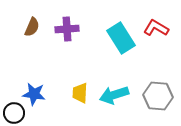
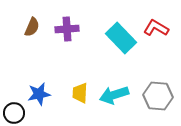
cyan rectangle: rotated 12 degrees counterclockwise
blue star: moved 5 px right; rotated 20 degrees counterclockwise
